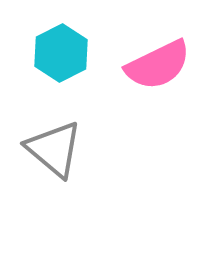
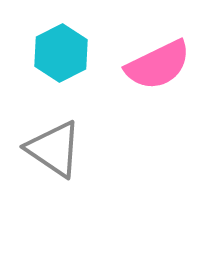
gray triangle: rotated 6 degrees counterclockwise
